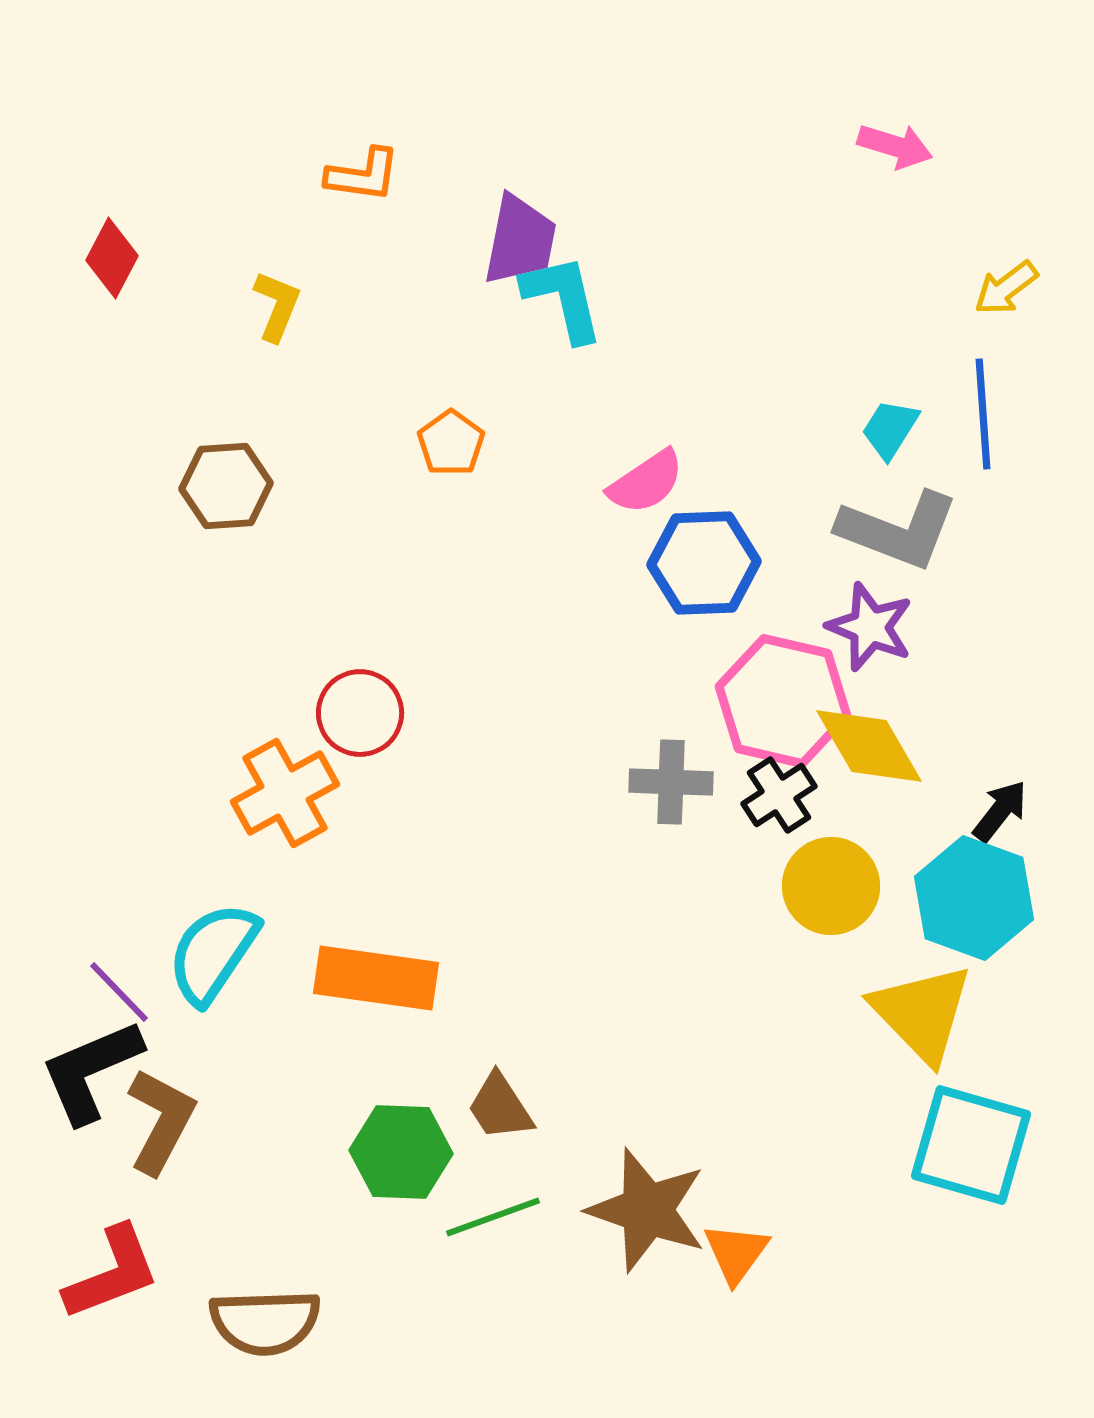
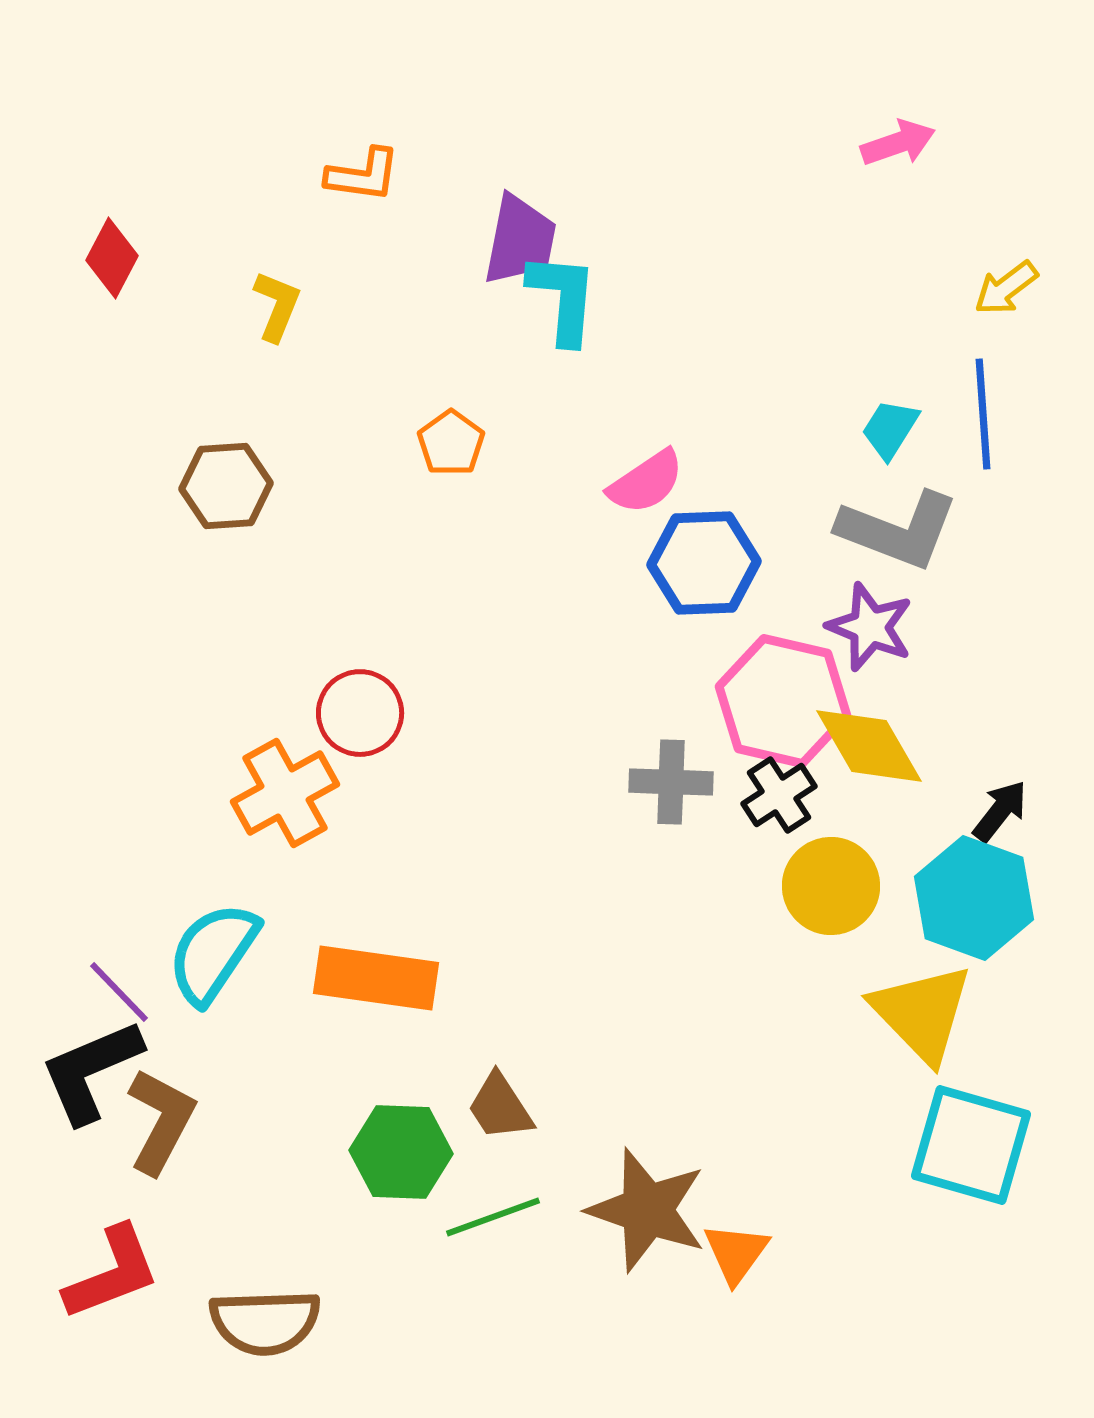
pink arrow: moved 3 px right, 3 px up; rotated 36 degrees counterclockwise
cyan L-shape: rotated 18 degrees clockwise
